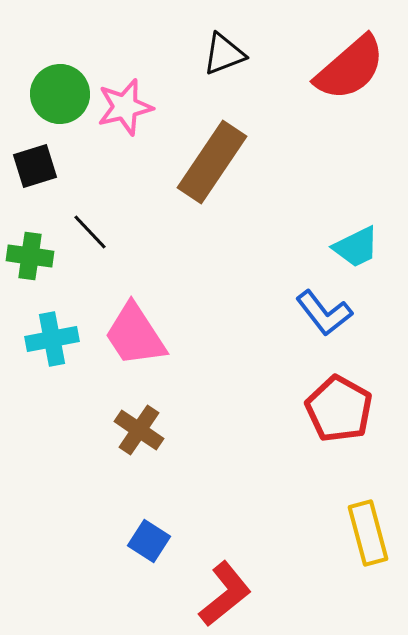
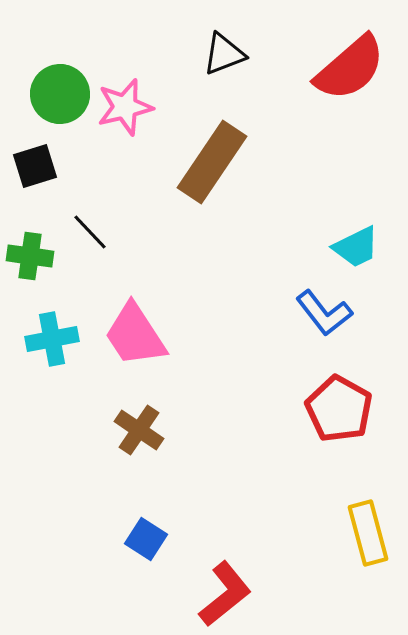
blue square: moved 3 px left, 2 px up
